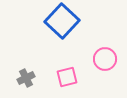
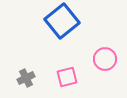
blue square: rotated 8 degrees clockwise
